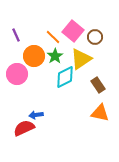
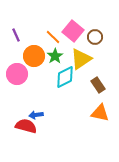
red semicircle: moved 2 px right, 2 px up; rotated 40 degrees clockwise
